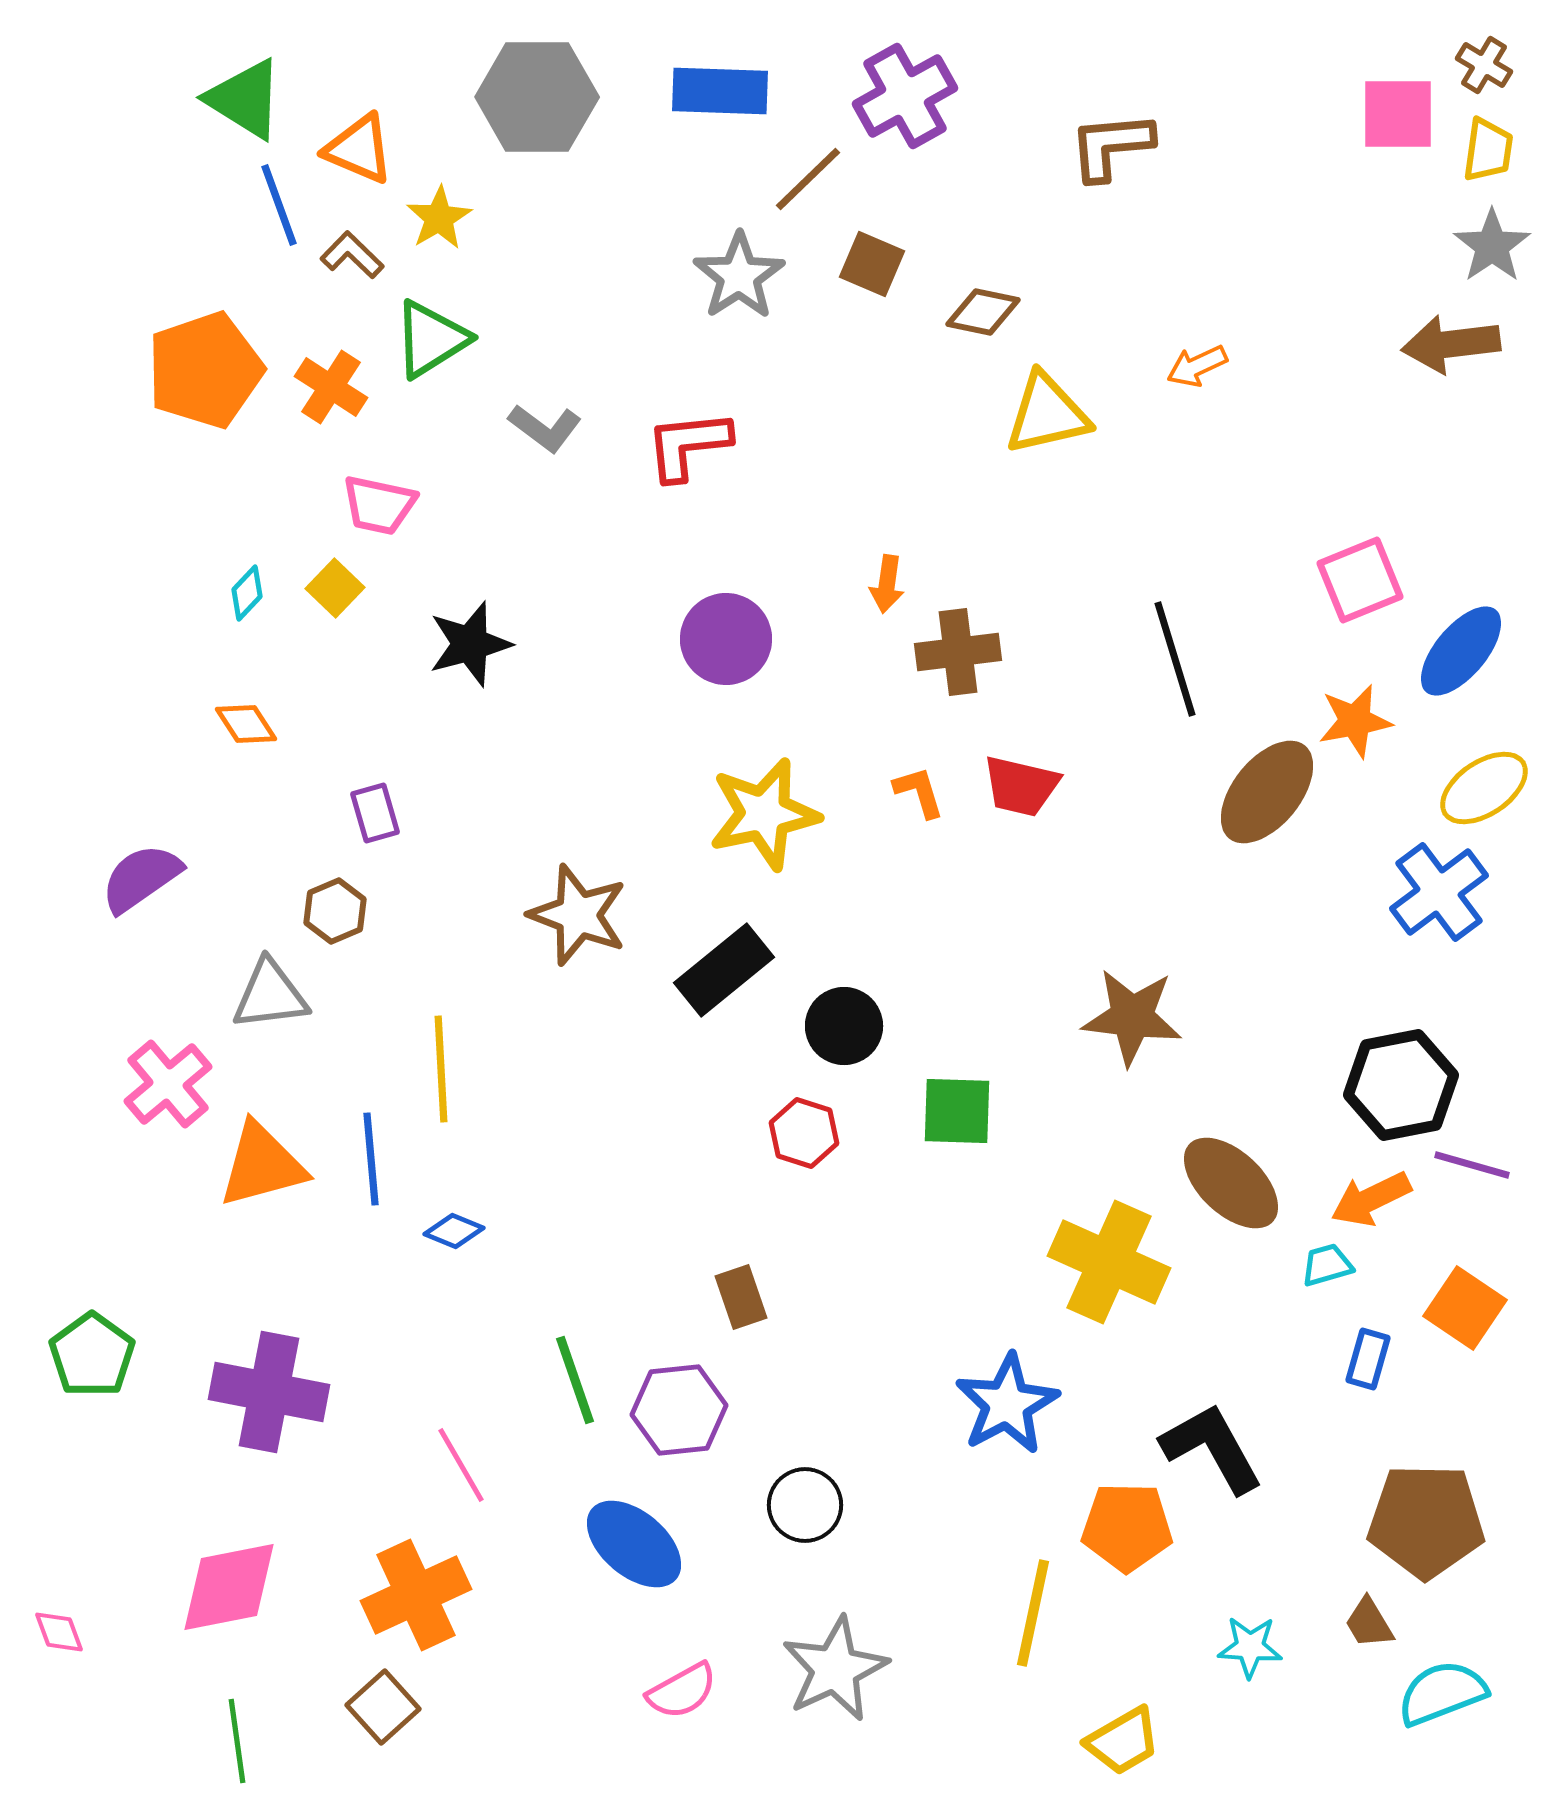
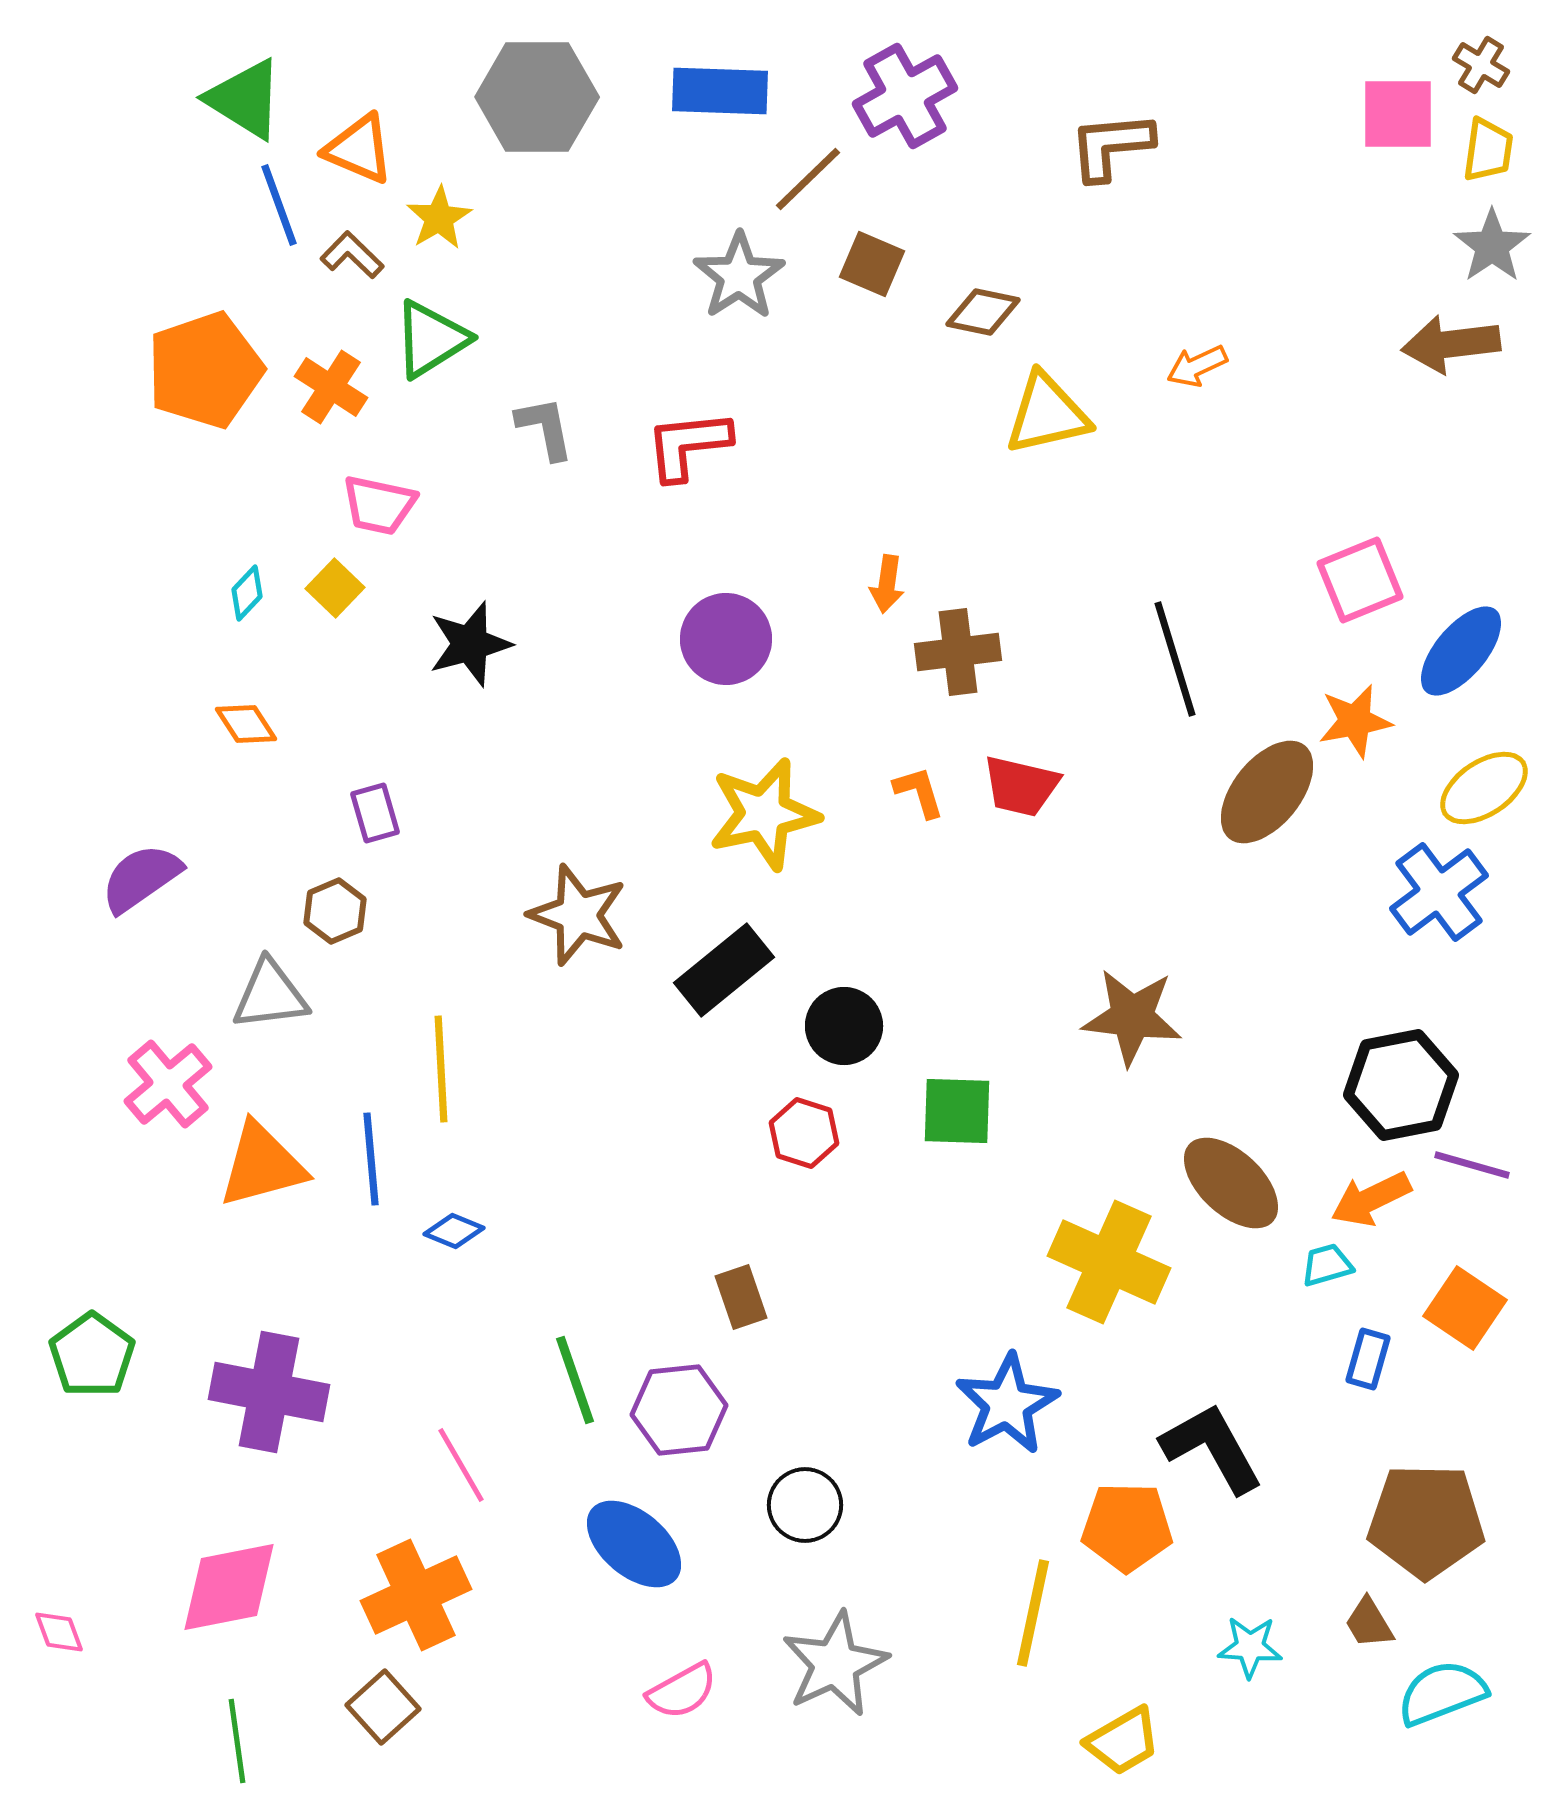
brown cross at (1484, 65): moved 3 px left
gray L-shape at (545, 428): rotated 138 degrees counterclockwise
gray star at (835, 1669): moved 5 px up
